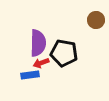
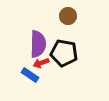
brown circle: moved 28 px left, 4 px up
purple semicircle: moved 1 px down
blue rectangle: rotated 42 degrees clockwise
